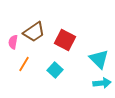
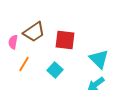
red square: rotated 20 degrees counterclockwise
cyan arrow: moved 6 px left, 1 px down; rotated 150 degrees clockwise
